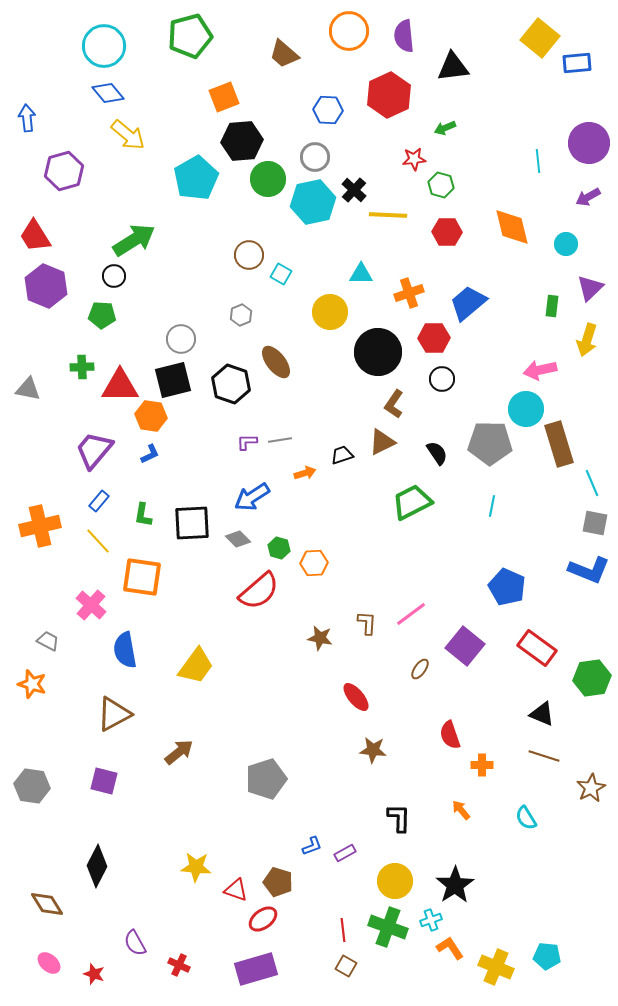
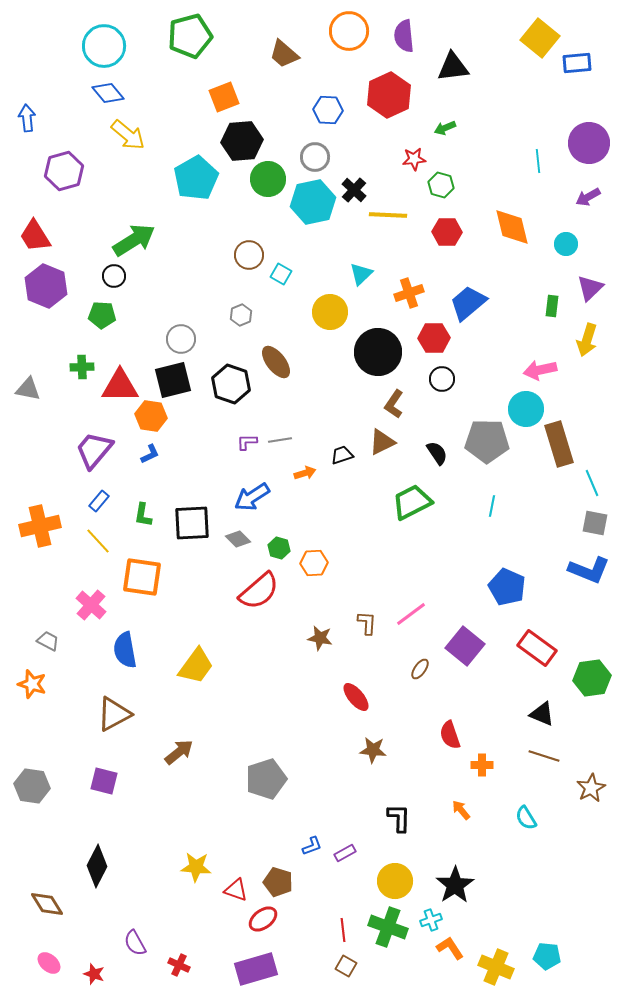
cyan triangle at (361, 274): rotated 45 degrees counterclockwise
gray pentagon at (490, 443): moved 3 px left, 2 px up
